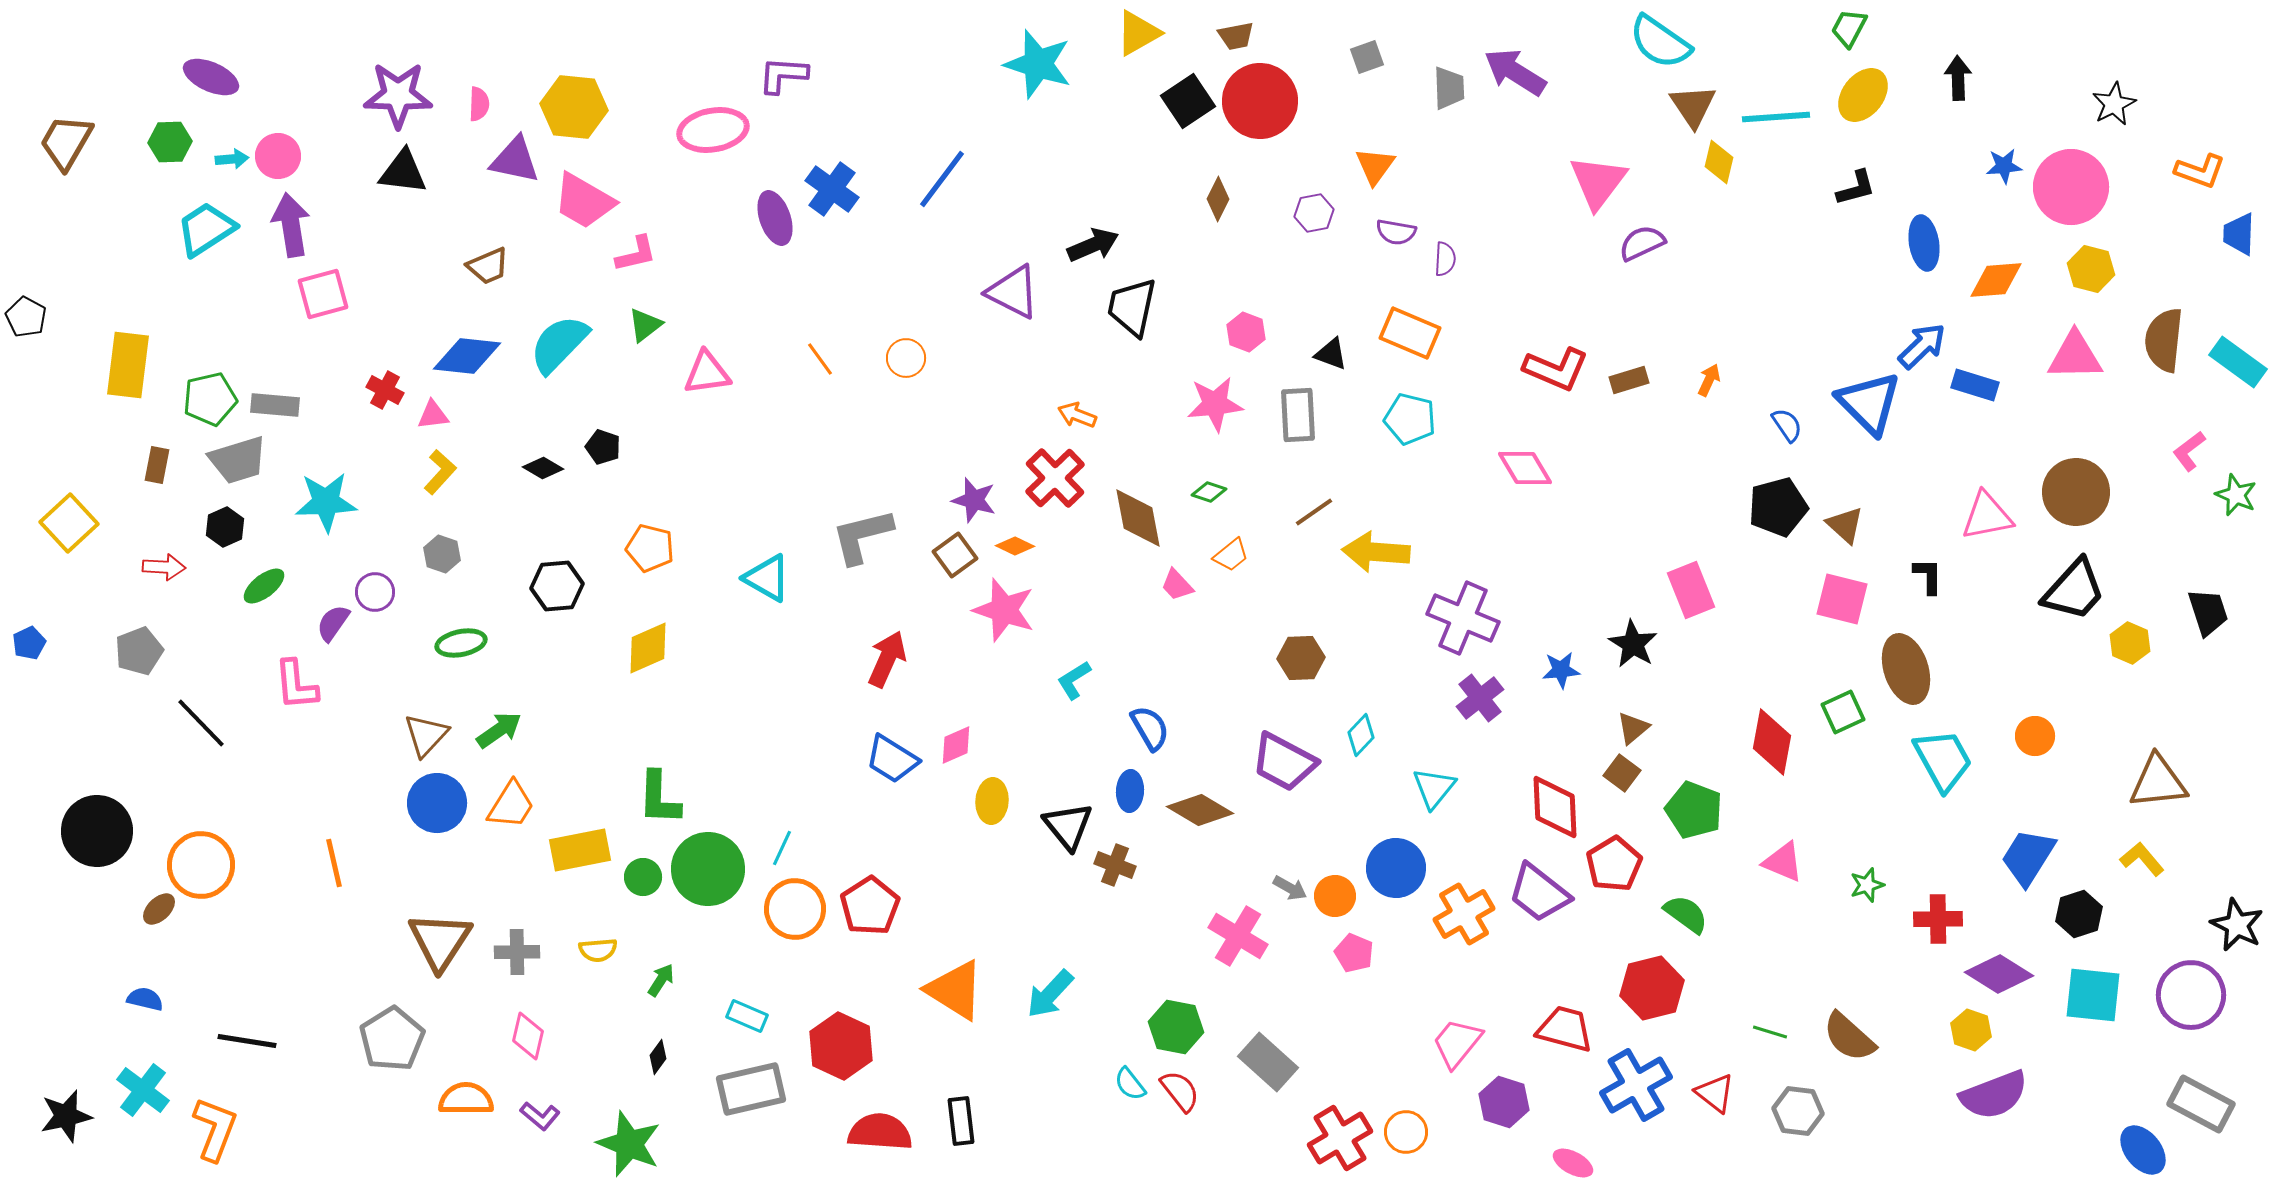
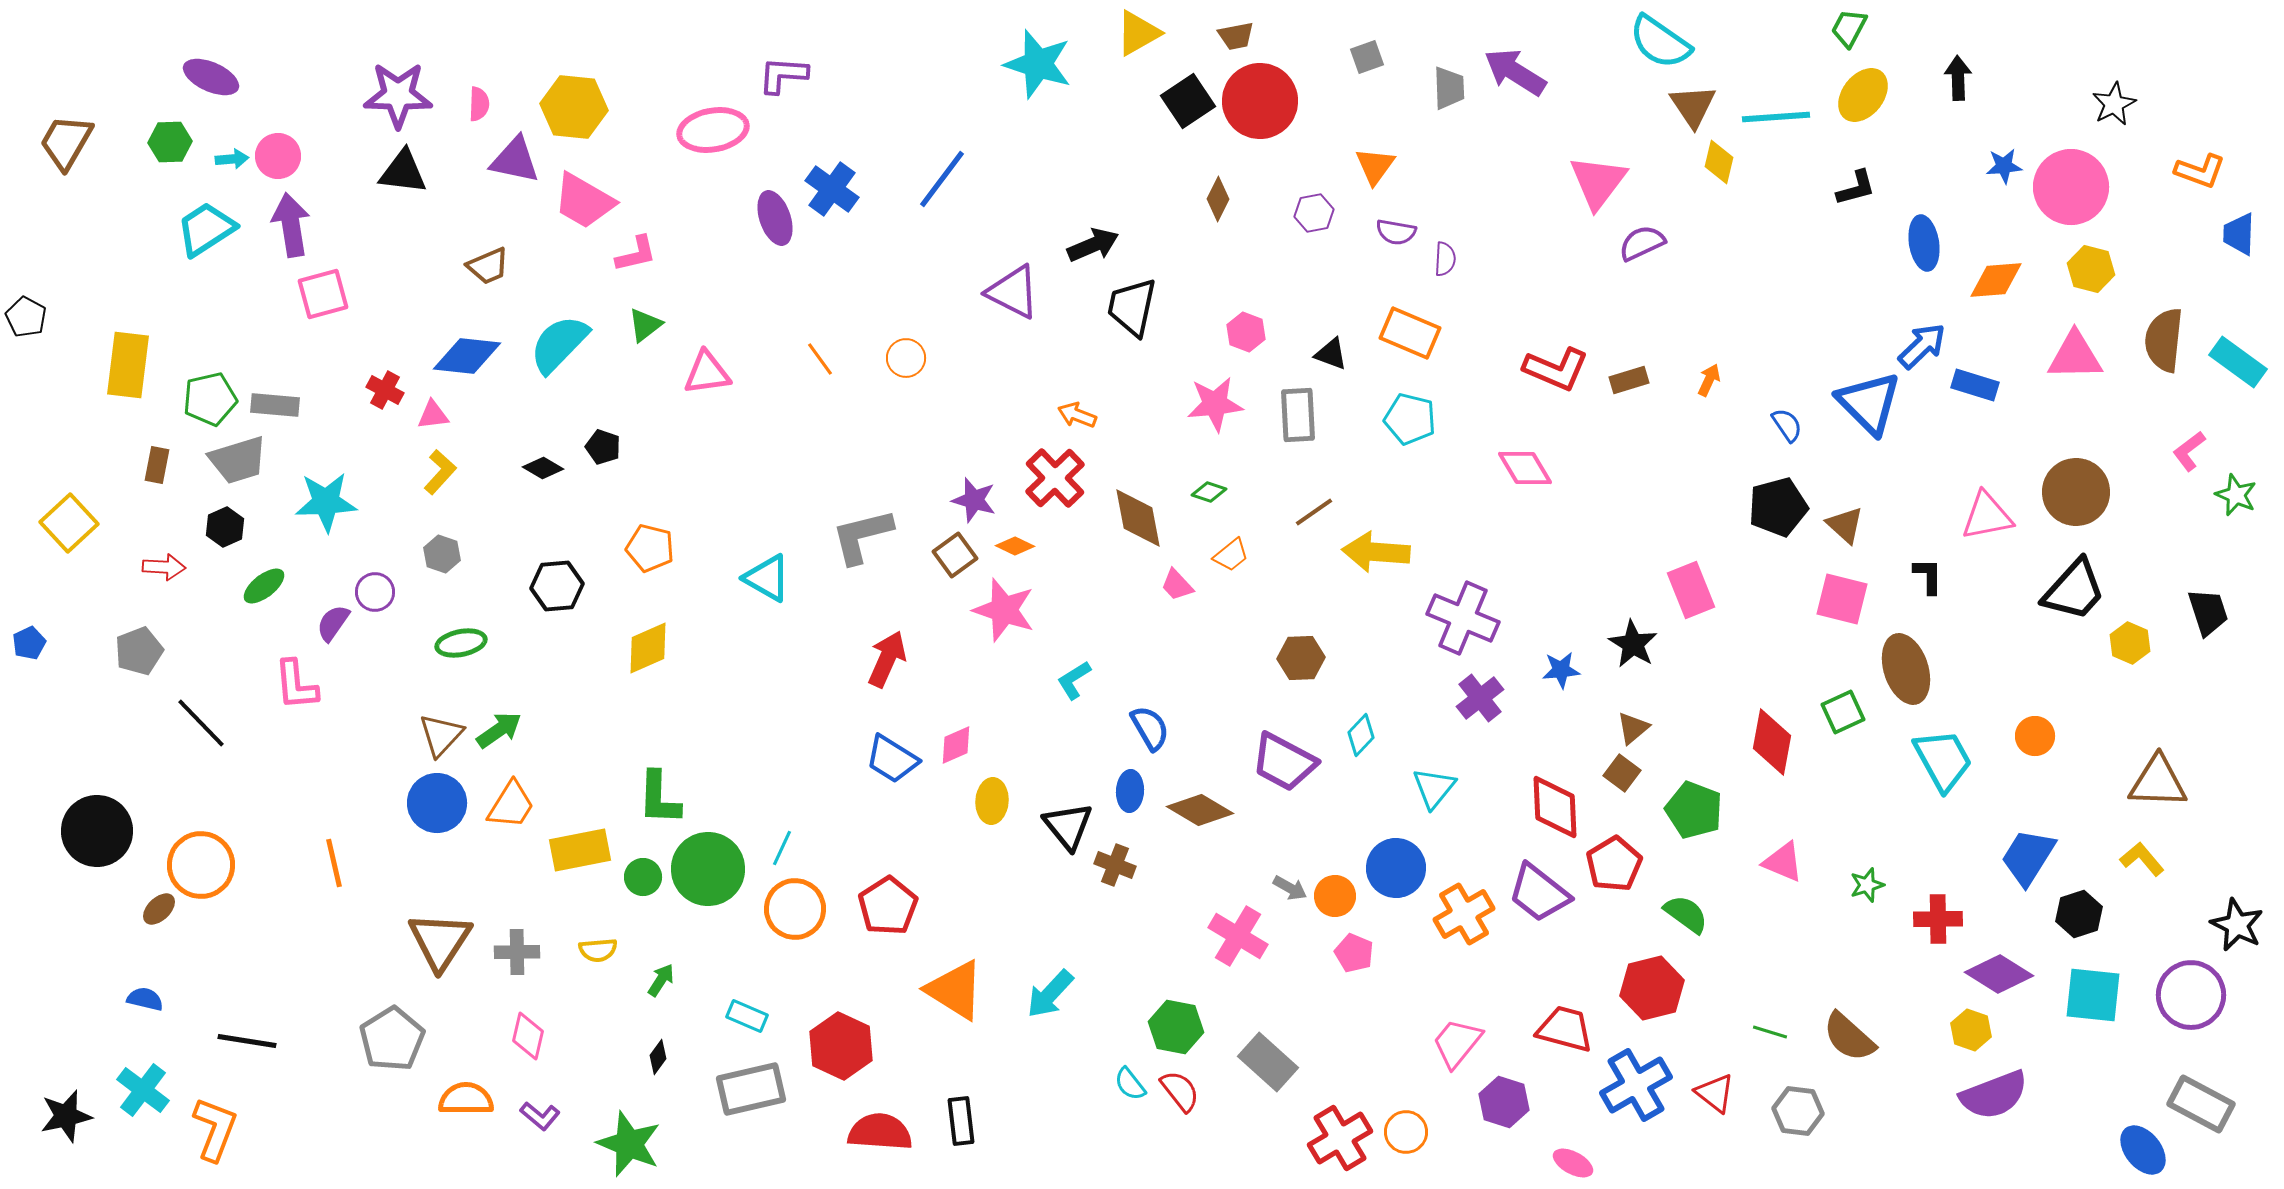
brown triangle at (426, 735): moved 15 px right
brown triangle at (2158, 782): rotated 8 degrees clockwise
red pentagon at (870, 906): moved 18 px right
